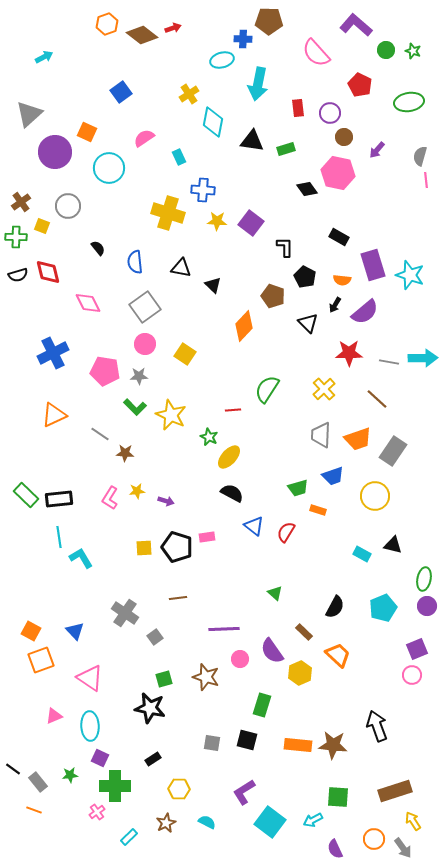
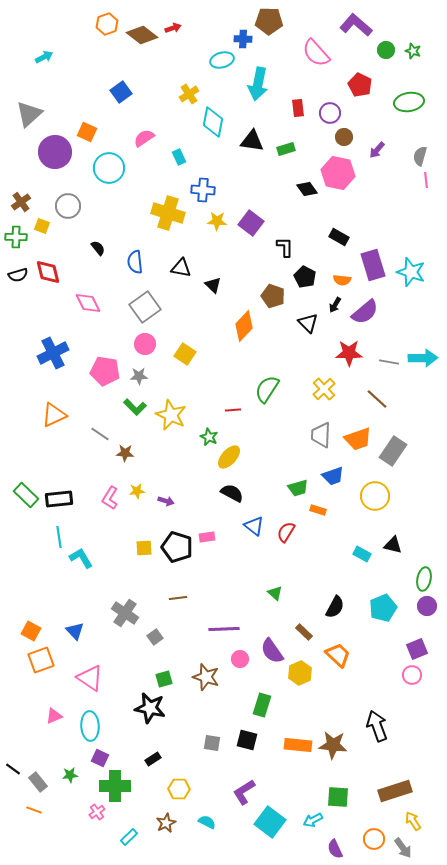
cyan star at (410, 275): moved 1 px right, 3 px up
